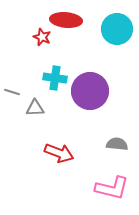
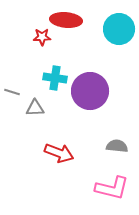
cyan circle: moved 2 px right
red star: rotated 24 degrees counterclockwise
gray semicircle: moved 2 px down
